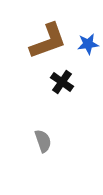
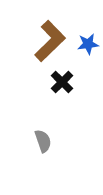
brown L-shape: moved 2 px right; rotated 24 degrees counterclockwise
black cross: rotated 10 degrees clockwise
